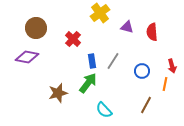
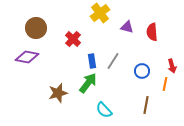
brown line: rotated 18 degrees counterclockwise
